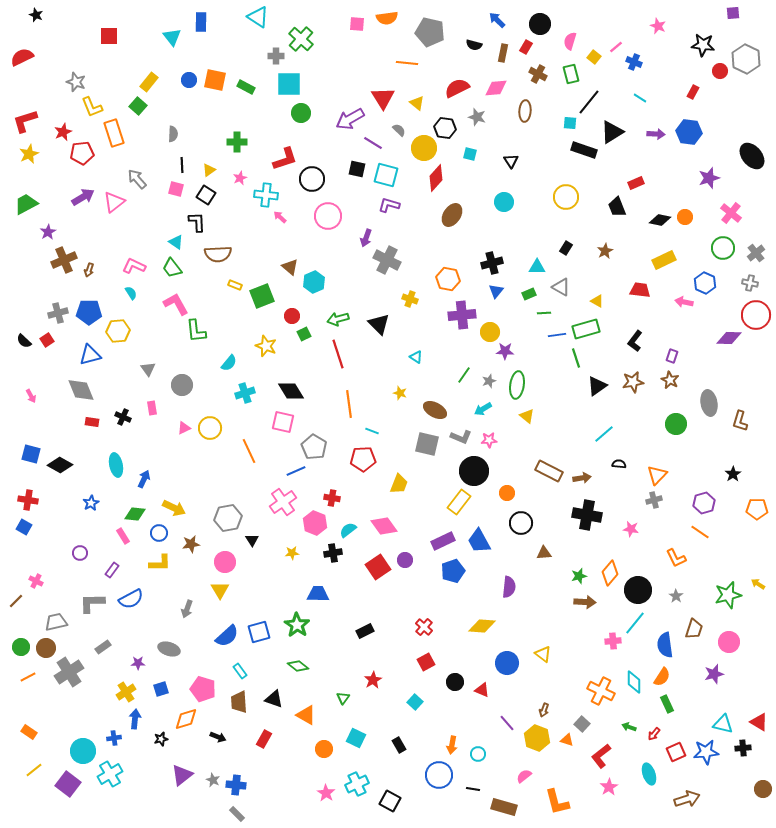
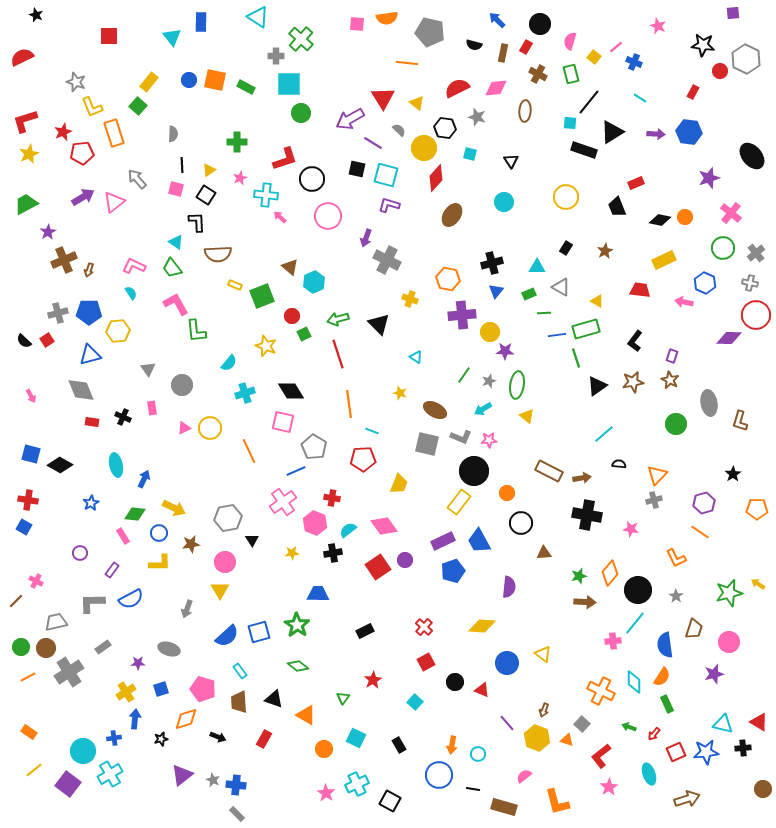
green star at (728, 595): moved 1 px right, 2 px up
